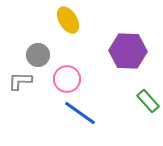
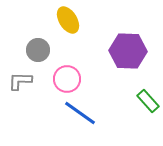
gray circle: moved 5 px up
